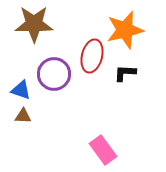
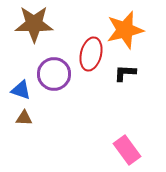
red ellipse: moved 1 px left, 2 px up
brown triangle: moved 1 px right, 2 px down
pink rectangle: moved 24 px right
